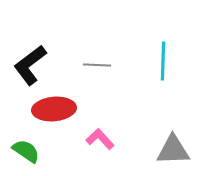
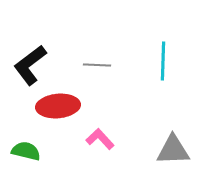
red ellipse: moved 4 px right, 3 px up
green semicircle: rotated 20 degrees counterclockwise
